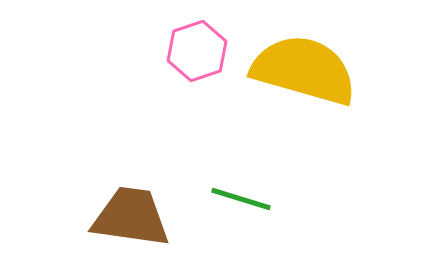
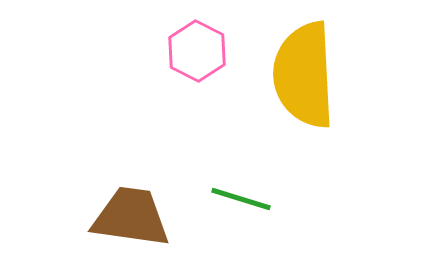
pink hexagon: rotated 14 degrees counterclockwise
yellow semicircle: moved 5 px down; rotated 109 degrees counterclockwise
